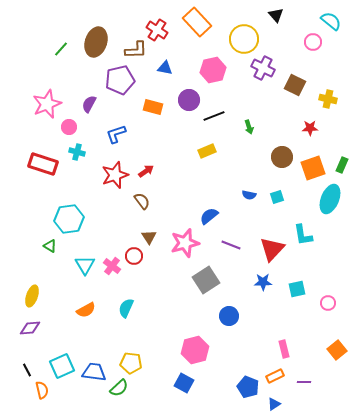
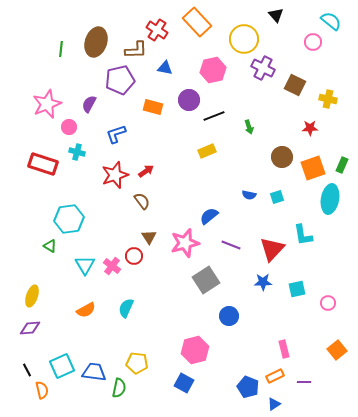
green line at (61, 49): rotated 35 degrees counterclockwise
cyan ellipse at (330, 199): rotated 12 degrees counterclockwise
yellow pentagon at (131, 363): moved 6 px right
green semicircle at (119, 388): rotated 36 degrees counterclockwise
